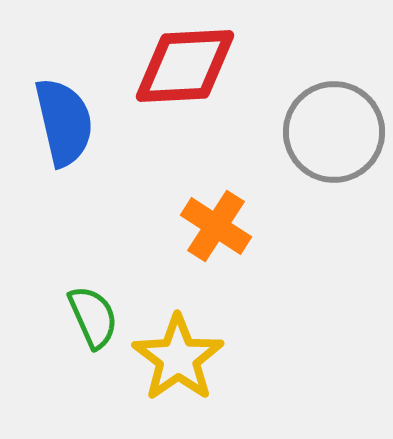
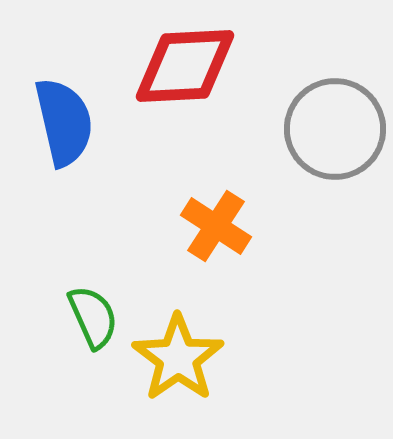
gray circle: moved 1 px right, 3 px up
